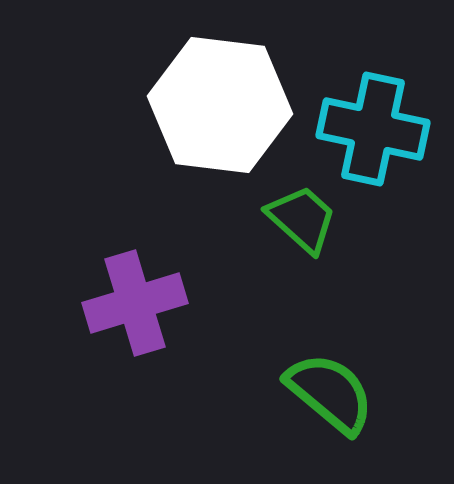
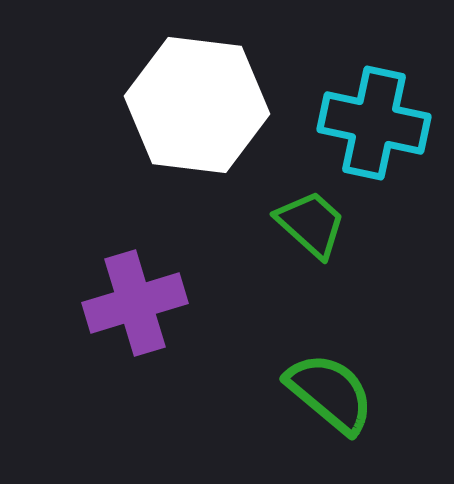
white hexagon: moved 23 px left
cyan cross: moved 1 px right, 6 px up
green trapezoid: moved 9 px right, 5 px down
